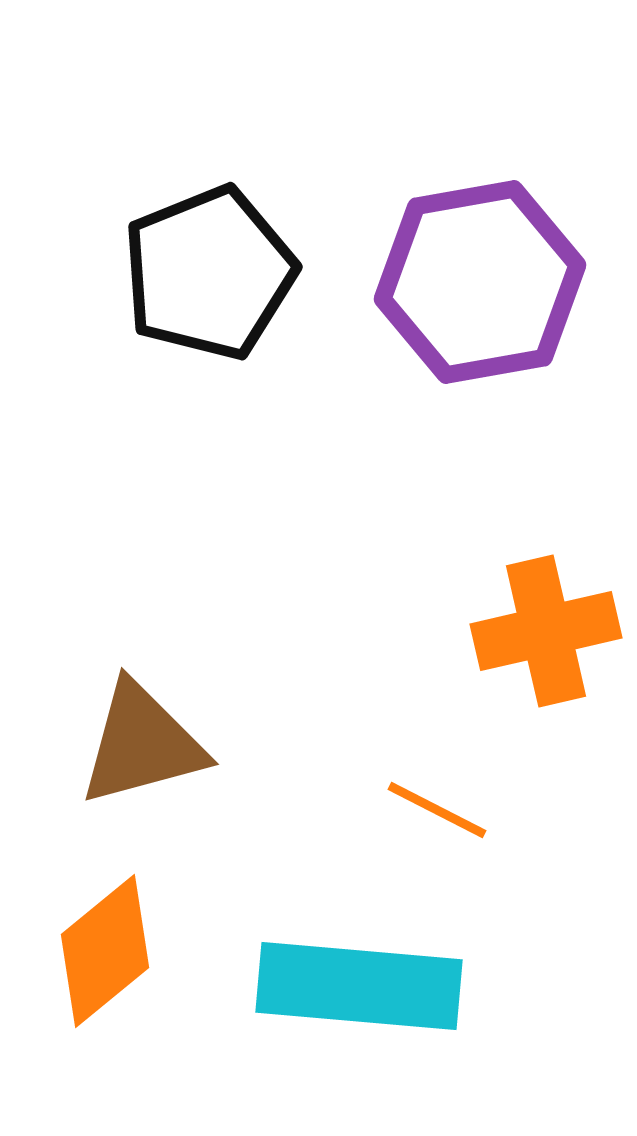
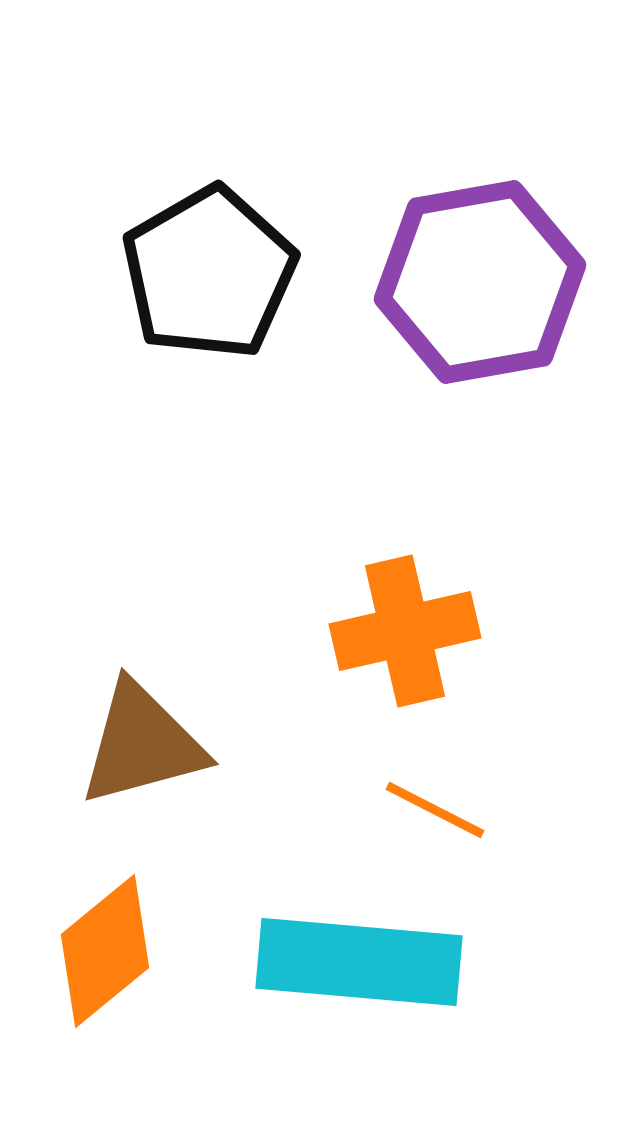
black pentagon: rotated 8 degrees counterclockwise
orange cross: moved 141 px left
orange line: moved 2 px left
cyan rectangle: moved 24 px up
